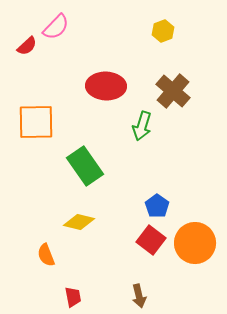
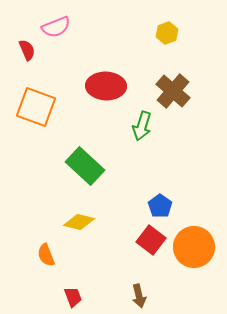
pink semicircle: rotated 24 degrees clockwise
yellow hexagon: moved 4 px right, 2 px down
red semicircle: moved 4 px down; rotated 70 degrees counterclockwise
orange square: moved 15 px up; rotated 21 degrees clockwise
green rectangle: rotated 12 degrees counterclockwise
blue pentagon: moved 3 px right
orange circle: moved 1 px left, 4 px down
red trapezoid: rotated 10 degrees counterclockwise
